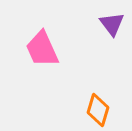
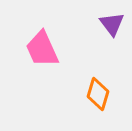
orange diamond: moved 16 px up
